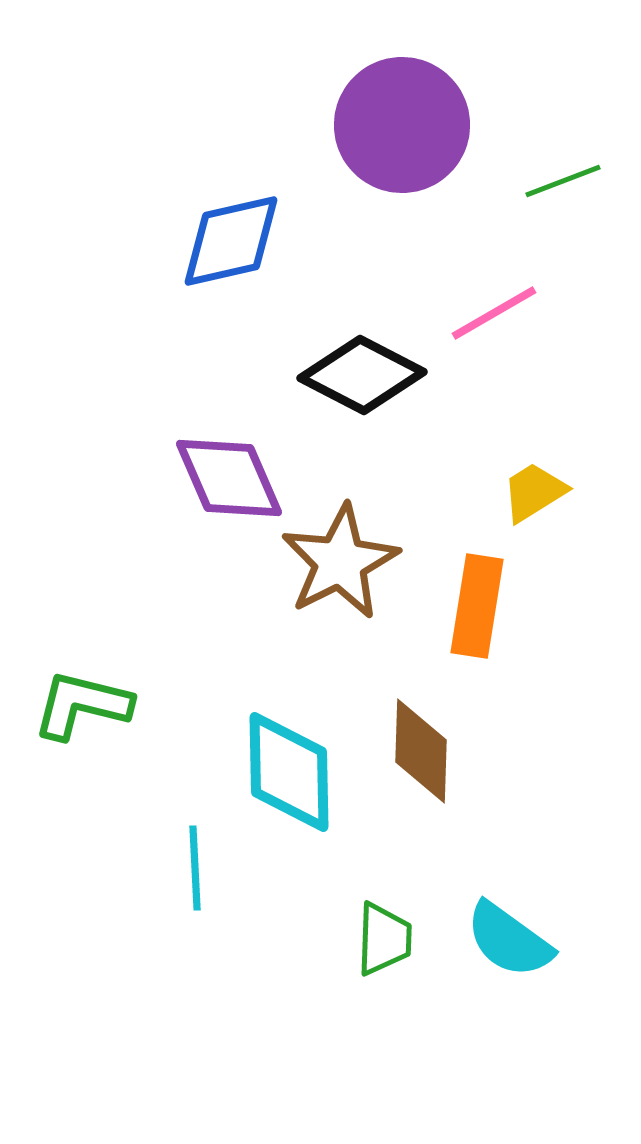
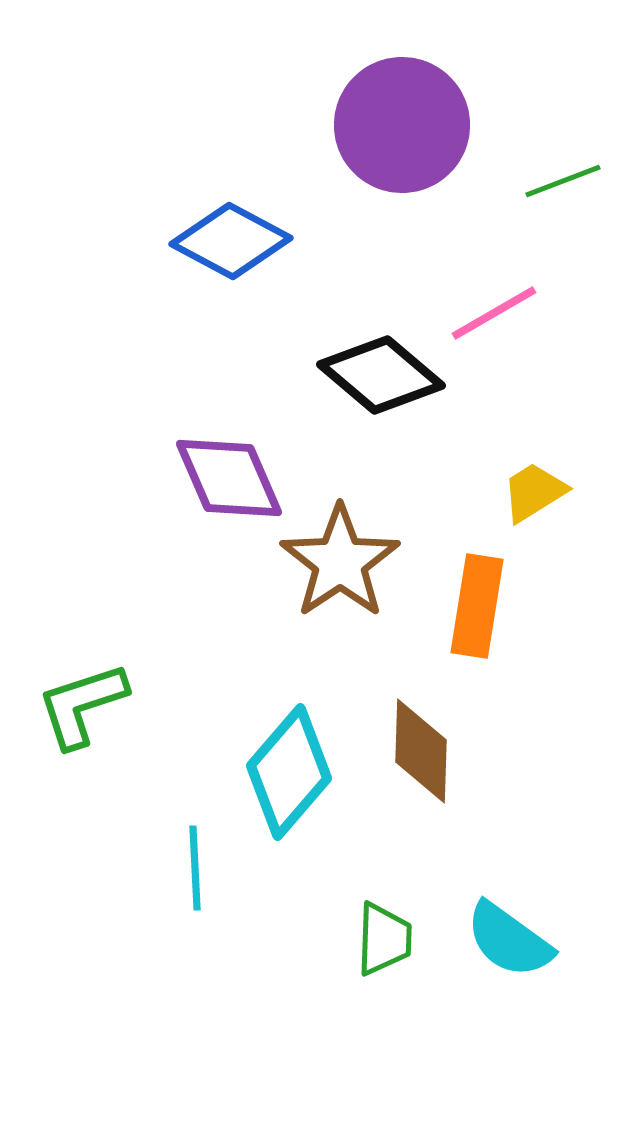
blue diamond: rotated 41 degrees clockwise
black diamond: moved 19 px right; rotated 13 degrees clockwise
brown star: rotated 7 degrees counterclockwise
green L-shape: rotated 32 degrees counterclockwise
cyan diamond: rotated 42 degrees clockwise
